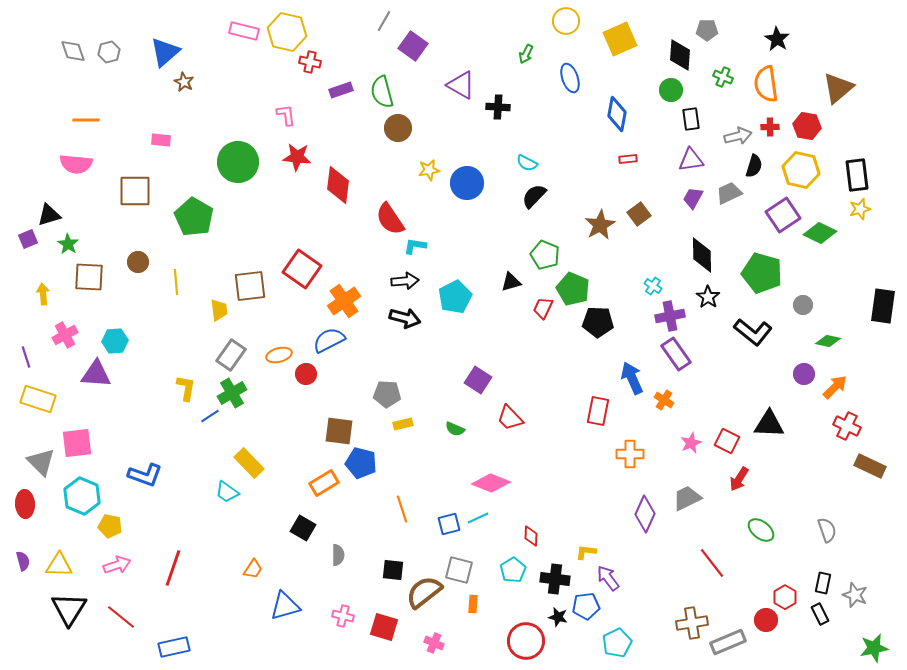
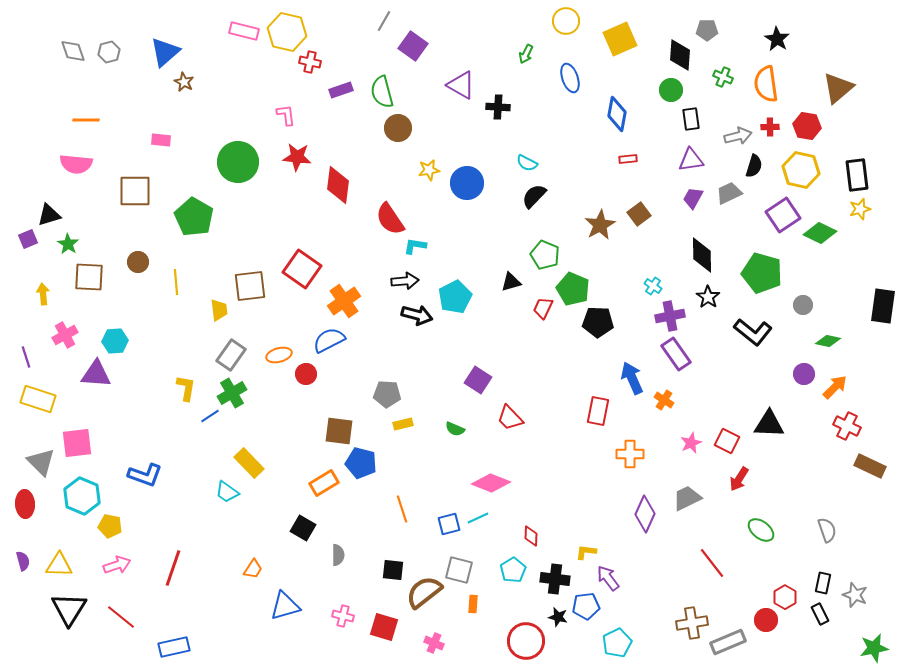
black arrow at (405, 318): moved 12 px right, 3 px up
